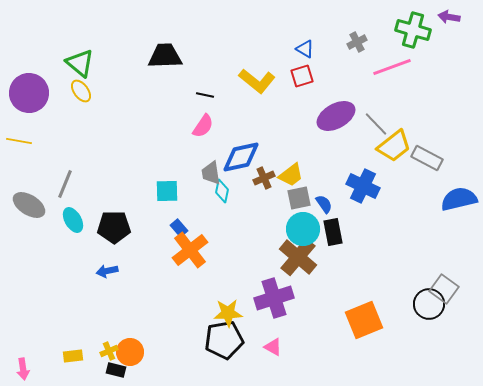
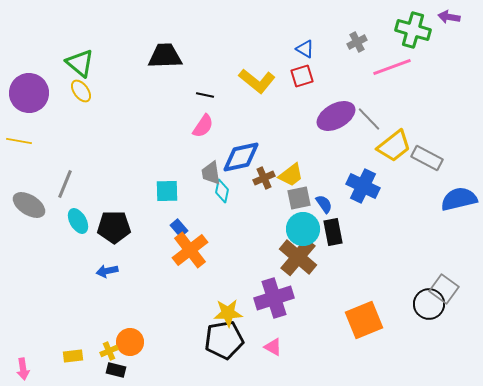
gray line at (376, 124): moved 7 px left, 5 px up
cyan ellipse at (73, 220): moved 5 px right, 1 px down
orange circle at (130, 352): moved 10 px up
